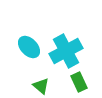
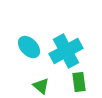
green rectangle: rotated 18 degrees clockwise
